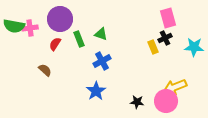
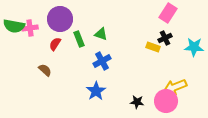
pink rectangle: moved 5 px up; rotated 48 degrees clockwise
yellow rectangle: rotated 48 degrees counterclockwise
